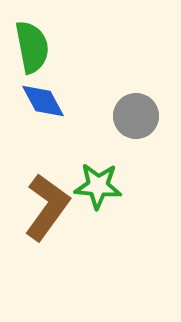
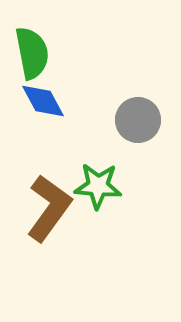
green semicircle: moved 6 px down
gray circle: moved 2 px right, 4 px down
brown L-shape: moved 2 px right, 1 px down
